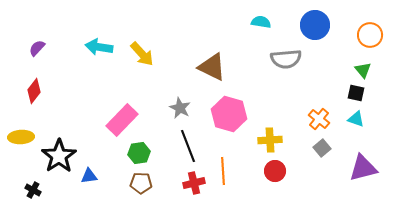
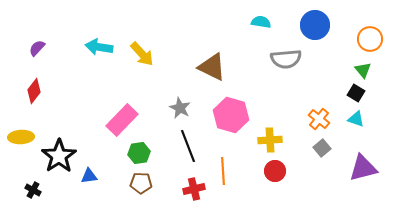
orange circle: moved 4 px down
black square: rotated 18 degrees clockwise
pink hexagon: moved 2 px right, 1 px down
red cross: moved 6 px down
